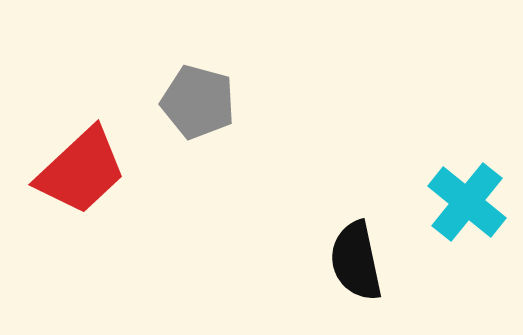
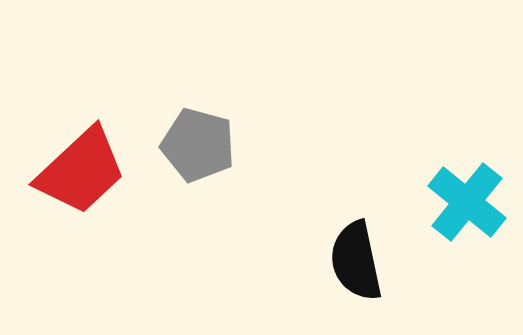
gray pentagon: moved 43 px down
